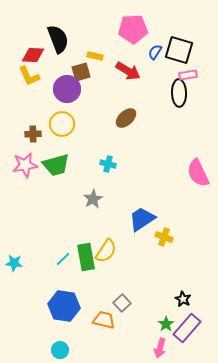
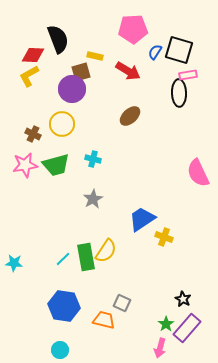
yellow L-shape: rotated 85 degrees clockwise
purple circle: moved 5 px right
brown ellipse: moved 4 px right, 2 px up
brown cross: rotated 28 degrees clockwise
cyan cross: moved 15 px left, 5 px up
gray square: rotated 24 degrees counterclockwise
